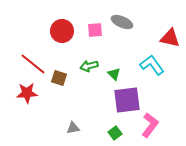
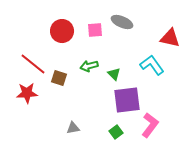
green square: moved 1 px right, 1 px up
